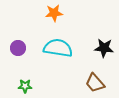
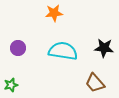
cyan semicircle: moved 5 px right, 3 px down
green star: moved 14 px left, 1 px up; rotated 16 degrees counterclockwise
